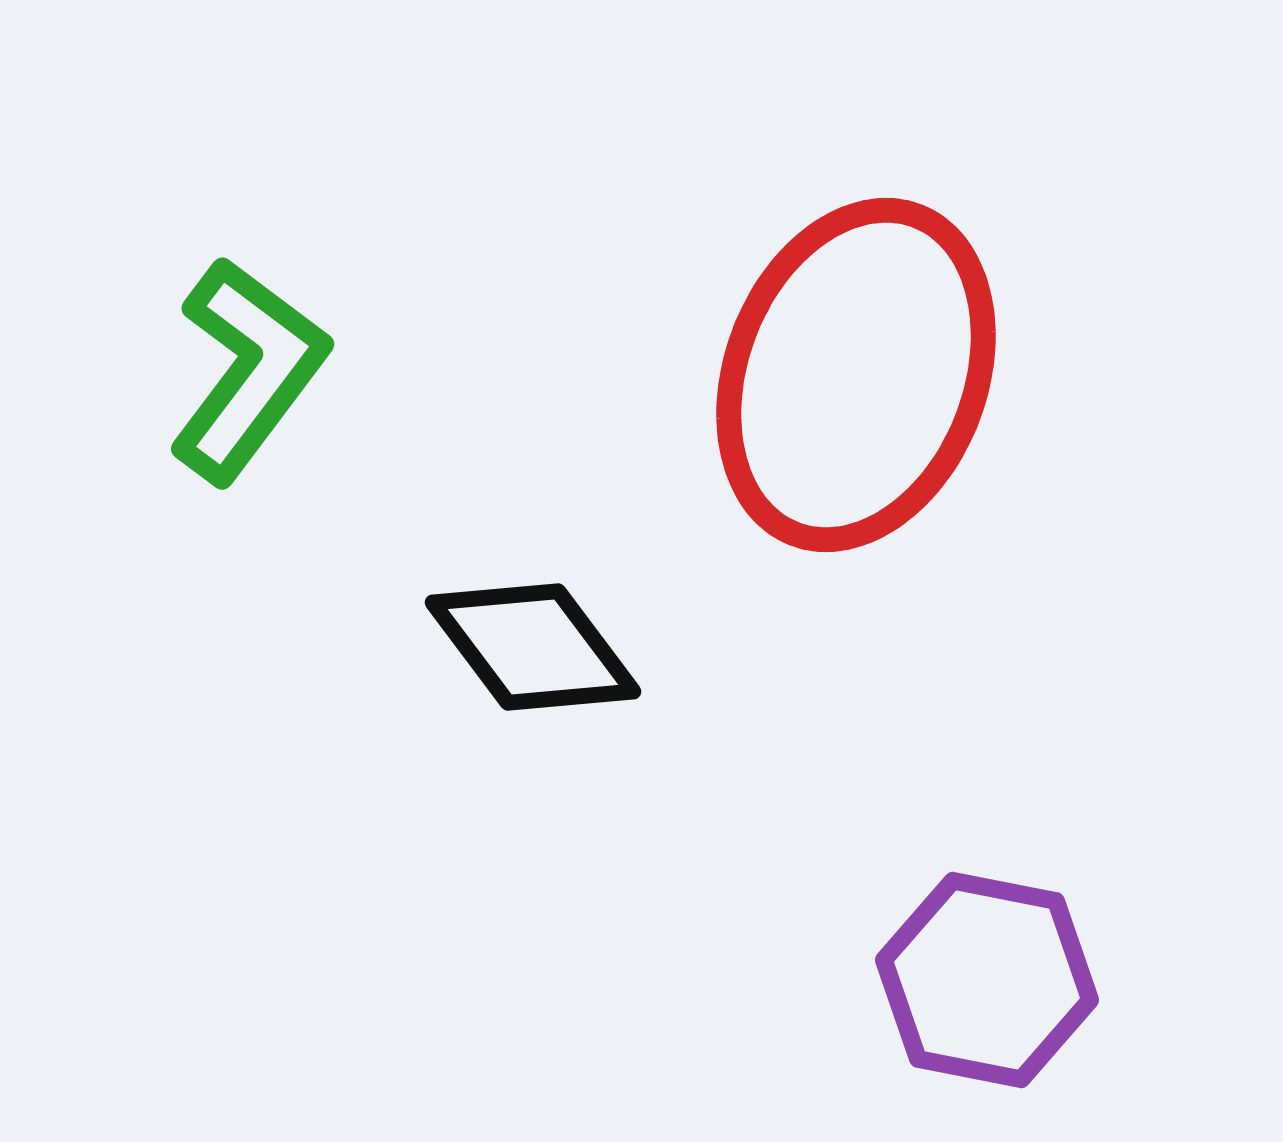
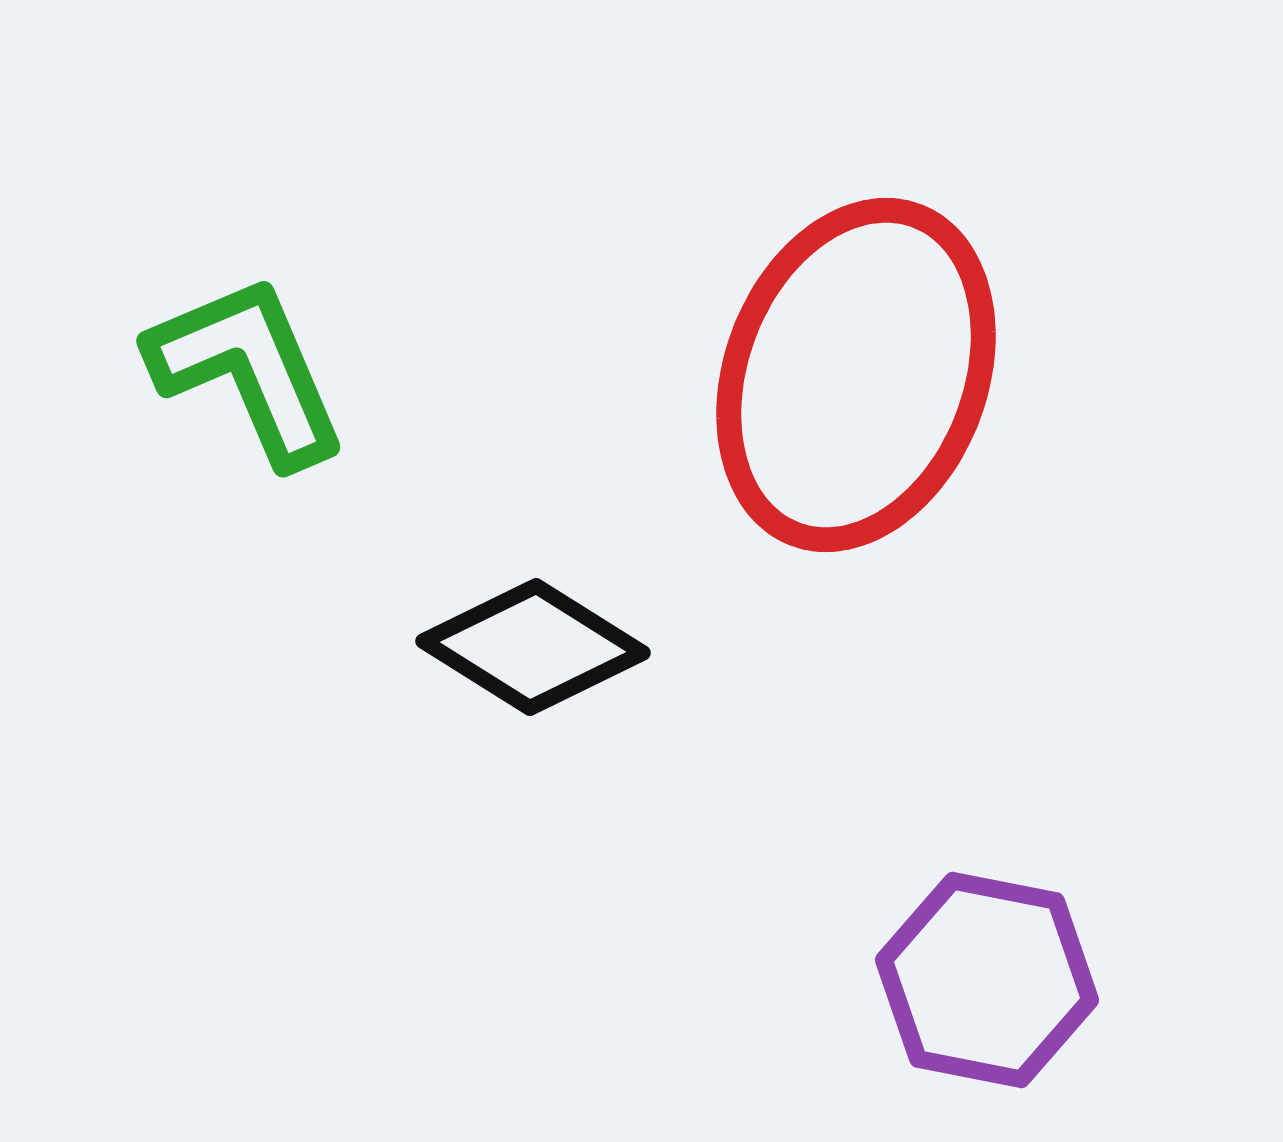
green L-shape: rotated 60 degrees counterclockwise
black diamond: rotated 21 degrees counterclockwise
